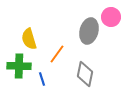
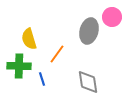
pink circle: moved 1 px right
gray diamond: moved 3 px right, 8 px down; rotated 20 degrees counterclockwise
